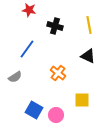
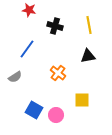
black triangle: rotated 35 degrees counterclockwise
